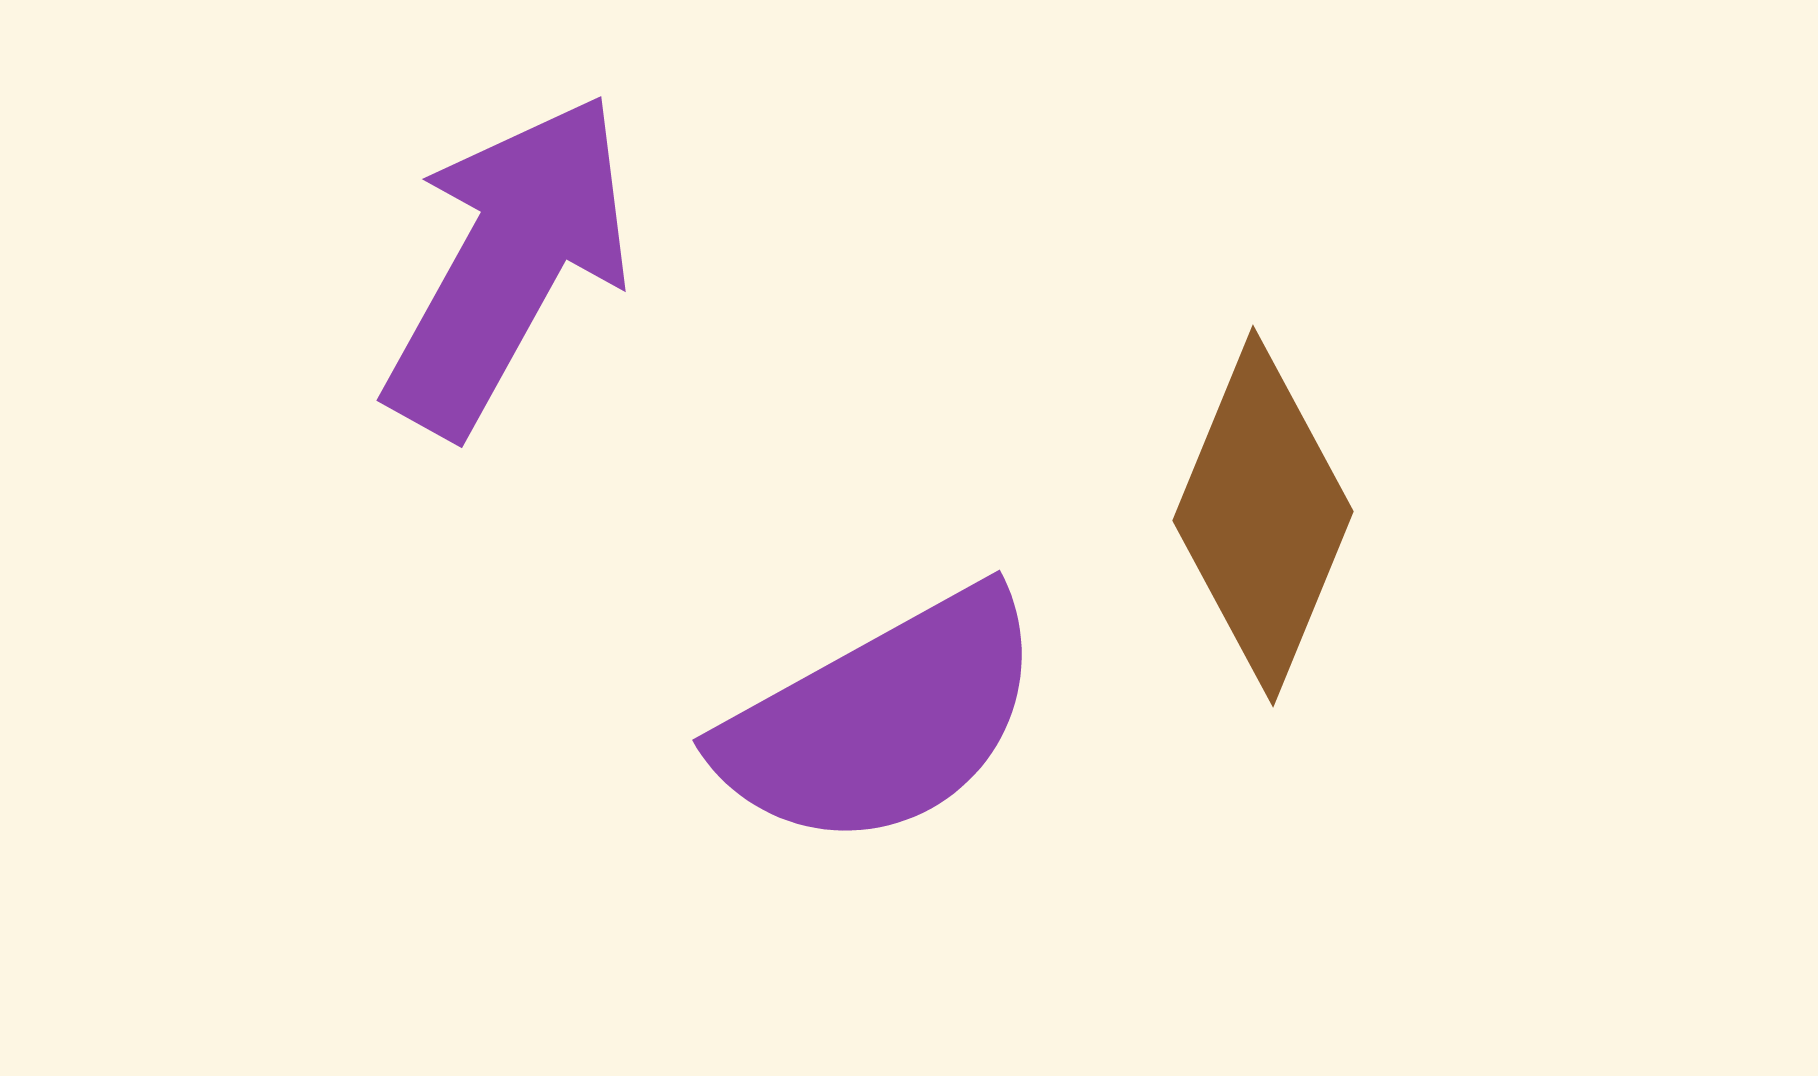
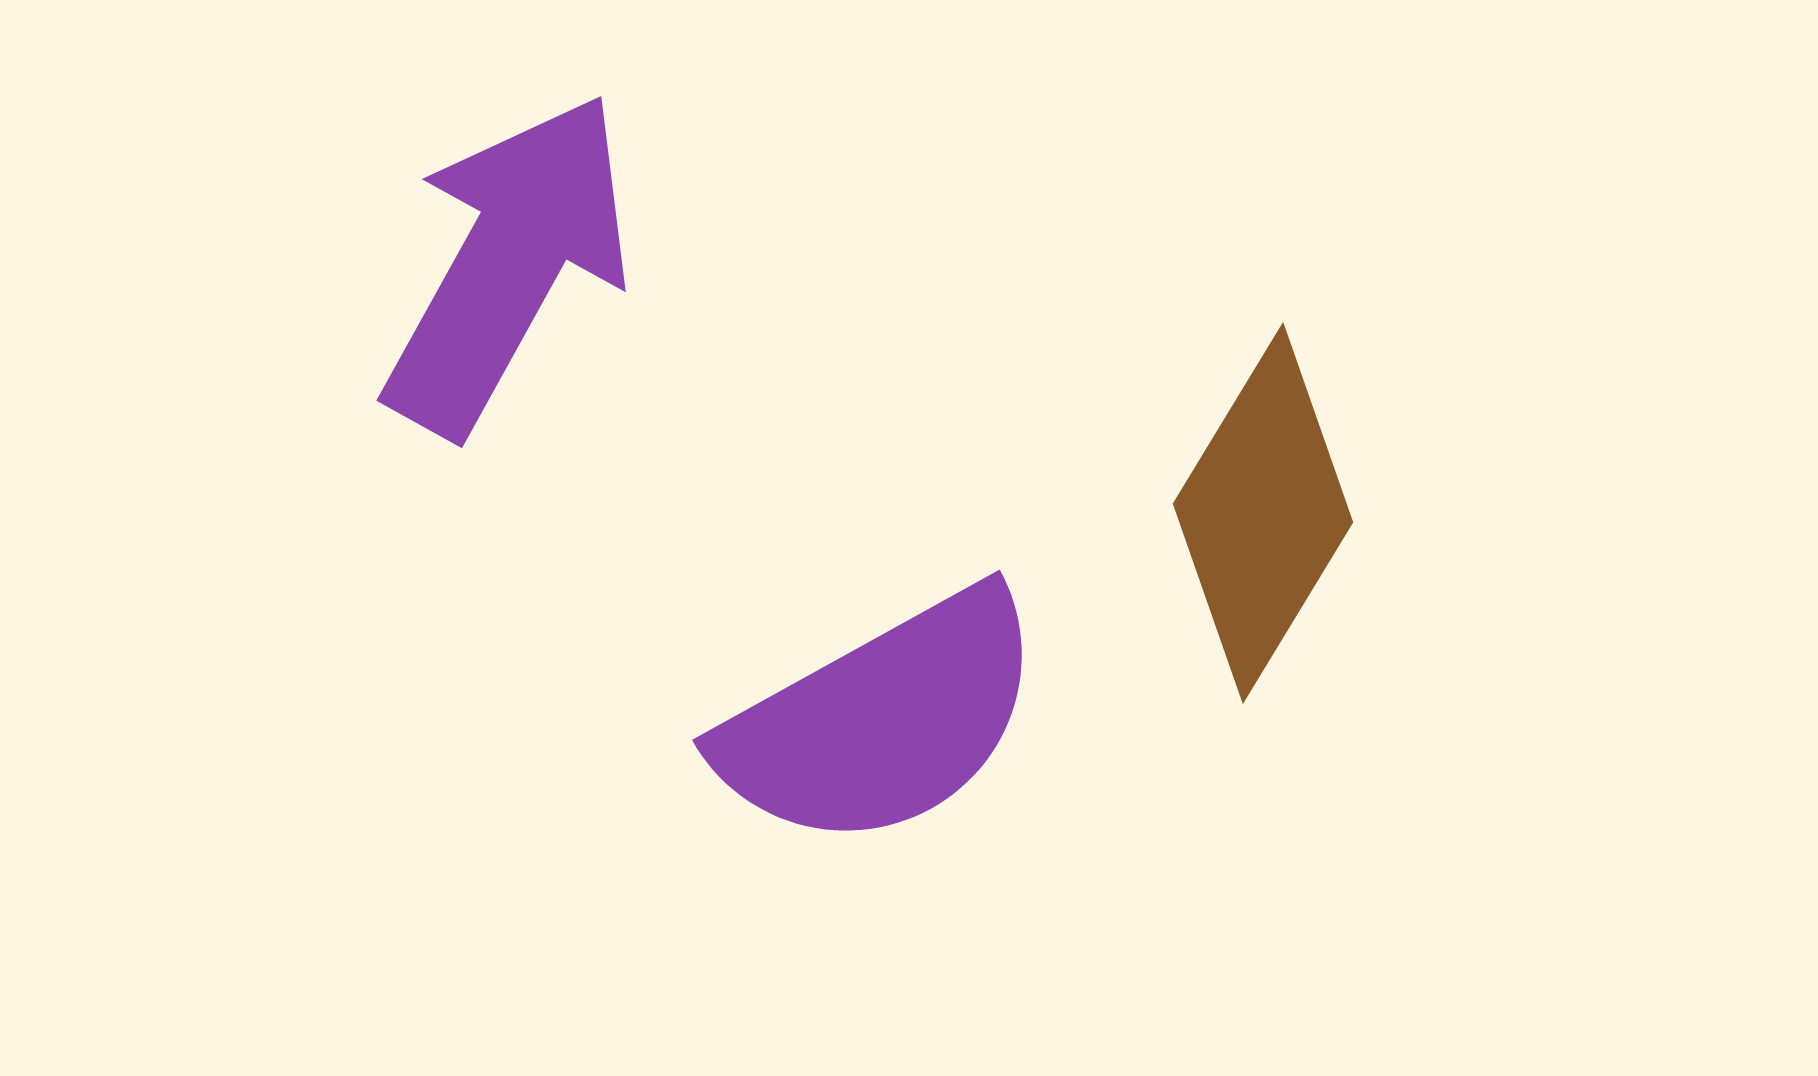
brown diamond: moved 3 px up; rotated 9 degrees clockwise
